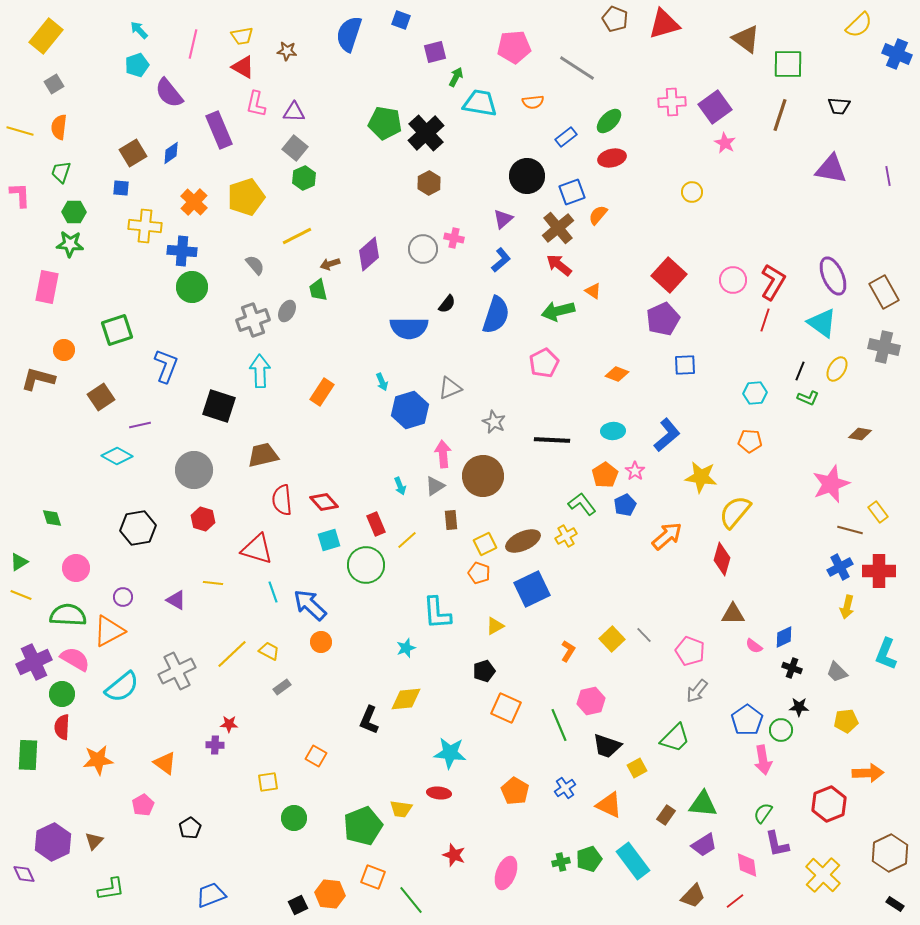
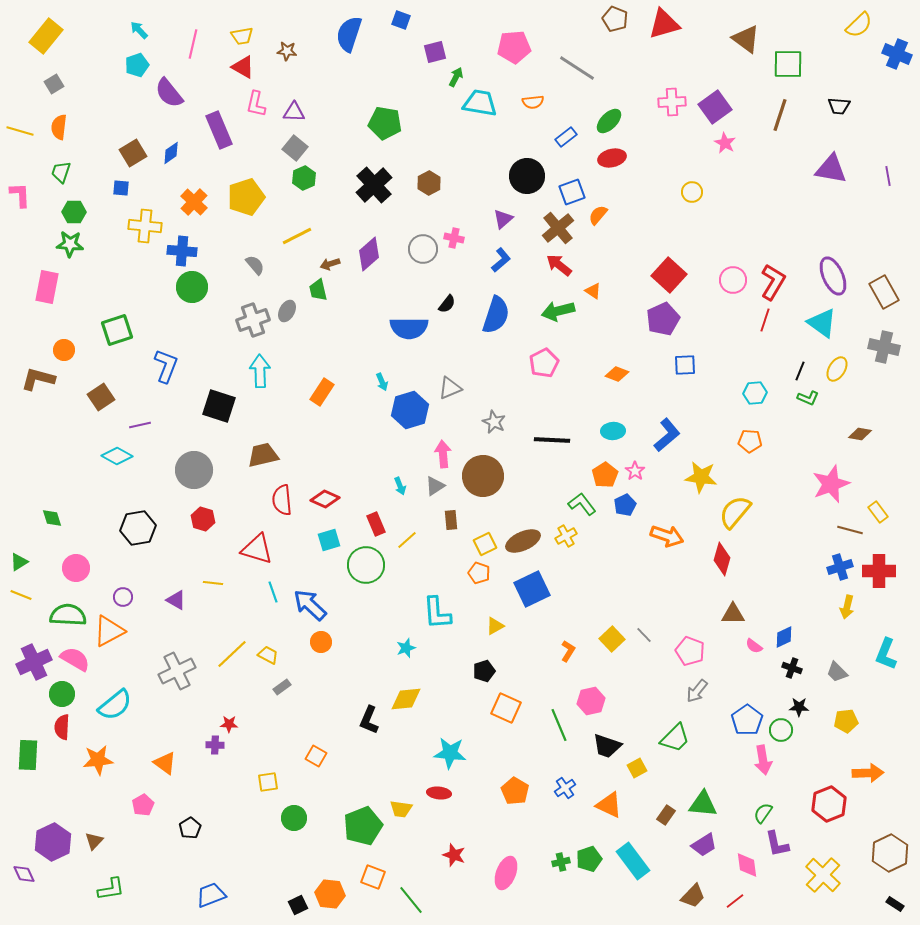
black cross at (426, 133): moved 52 px left, 52 px down
red diamond at (324, 502): moved 1 px right, 3 px up; rotated 24 degrees counterclockwise
orange arrow at (667, 536): rotated 60 degrees clockwise
blue cross at (840, 567): rotated 10 degrees clockwise
yellow trapezoid at (269, 651): moved 1 px left, 4 px down
cyan semicircle at (122, 687): moved 7 px left, 18 px down
